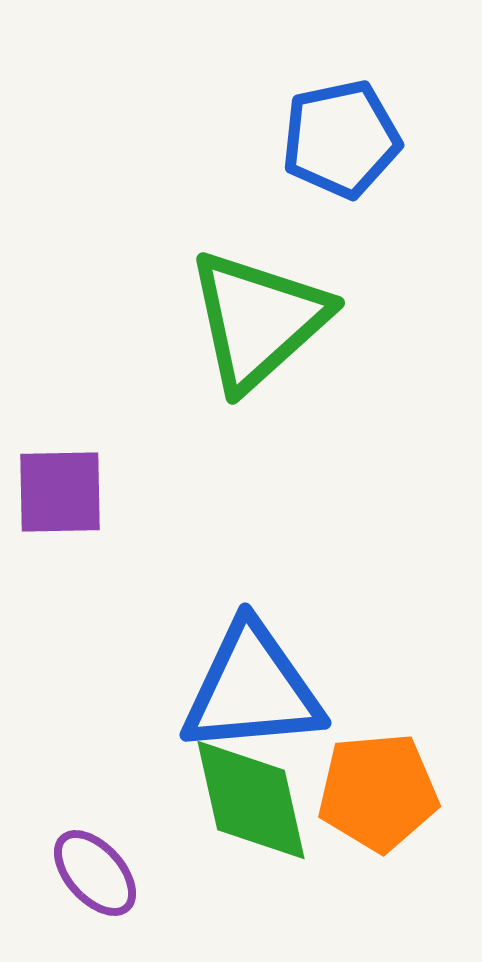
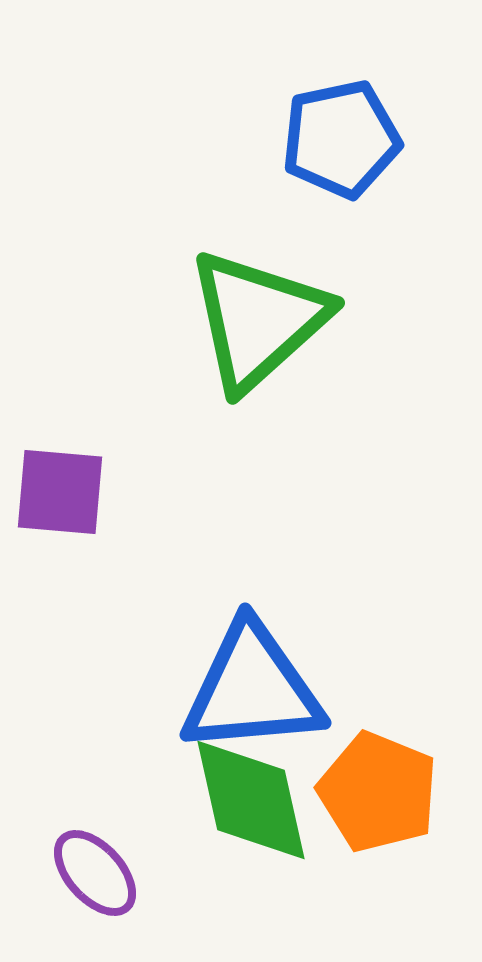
purple square: rotated 6 degrees clockwise
orange pentagon: rotated 27 degrees clockwise
